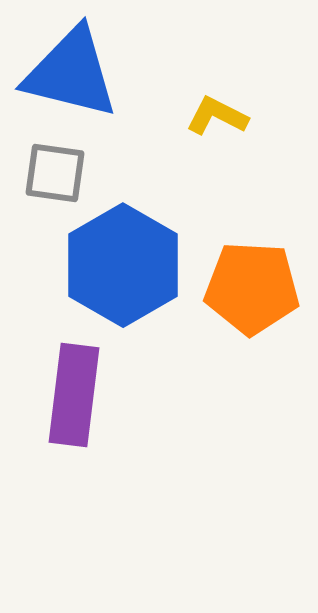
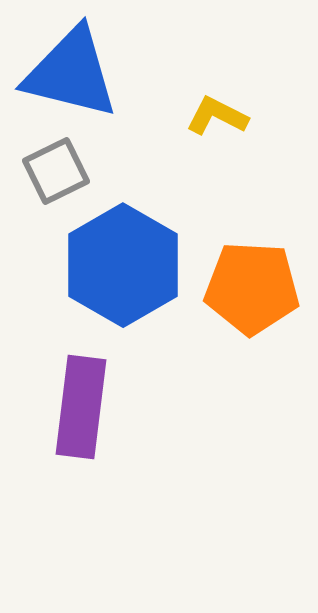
gray square: moved 1 px right, 2 px up; rotated 34 degrees counterclockwise
purple rectangle: moved 7 px right, 12 px down
